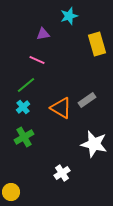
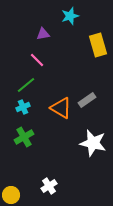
cyan star: moved 1 px right
yellow rectangle: moved 1 px right, 1 px down
pink line: rotated 21 degrees clockwise
cyan cross: rotated 16 degrees clockwise
white star: moved 1 px left, 1 px up
white cross: moved 13 px left, 13 px down
yellow circle: moved 3 px down
